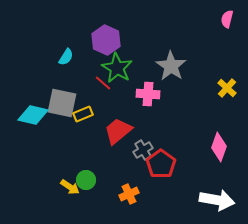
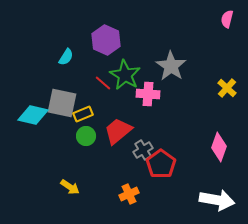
green star: moved 8 px right, 7 px down
green circle: moved 44 px up
